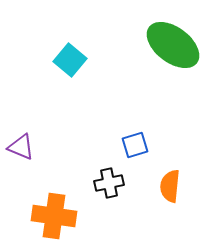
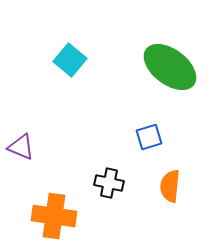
green ellipse: moved 3 px left, 22 px down
blue square: moved 14 px right, 8 px up
black cross: rotated 24 degrees clockwise
